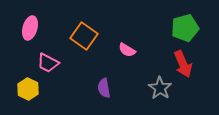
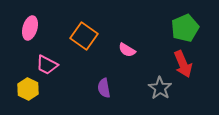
green pentagon: rotated 8 degrees counterclockwise
pink trapezoid: moved 1 px left, 2 px down
